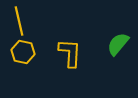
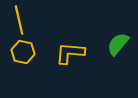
yellow line: moved 1 px up
yellow L-shape: rotated 88 degrees counterclockwise
